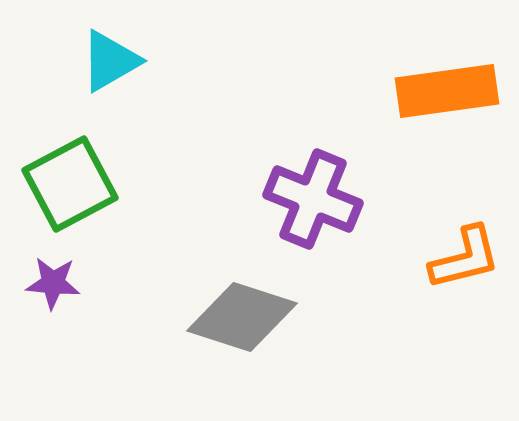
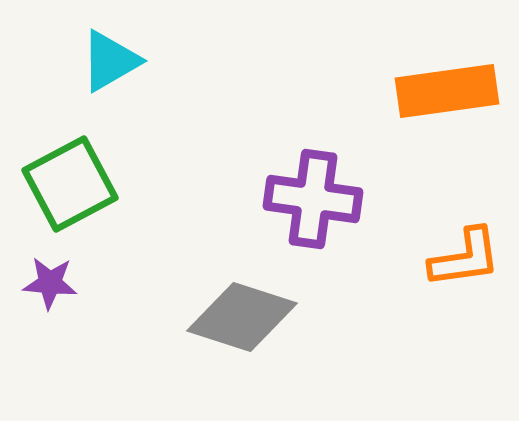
purple cross: rotated 14 degrees counterclockwise
orange L-shape: rotated 6 degrees clockwise
purple star: moved 3 px left
